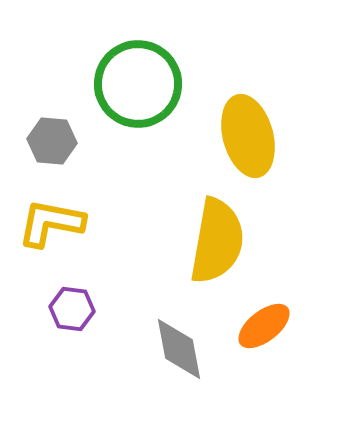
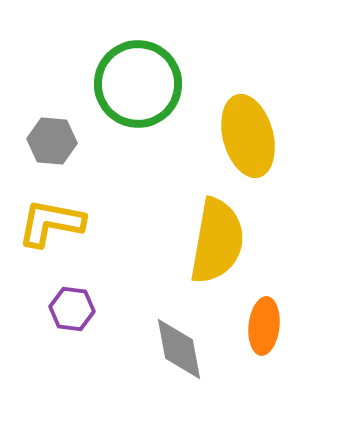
orange ellipse: rotated 46 degrees counterclockwise
